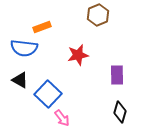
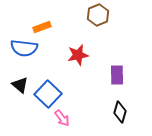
black triangle: moved 5 px down; rotated 12 degrees clockwise
